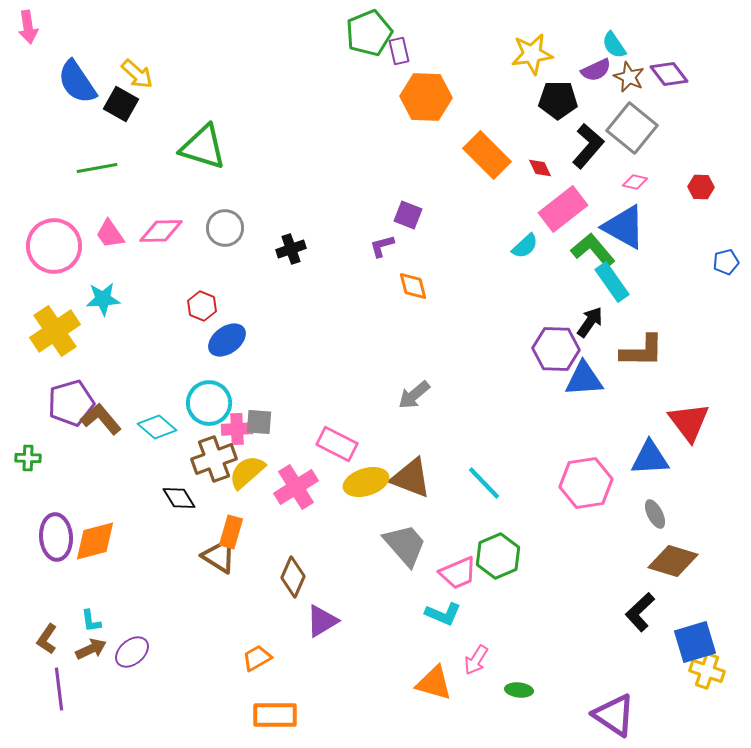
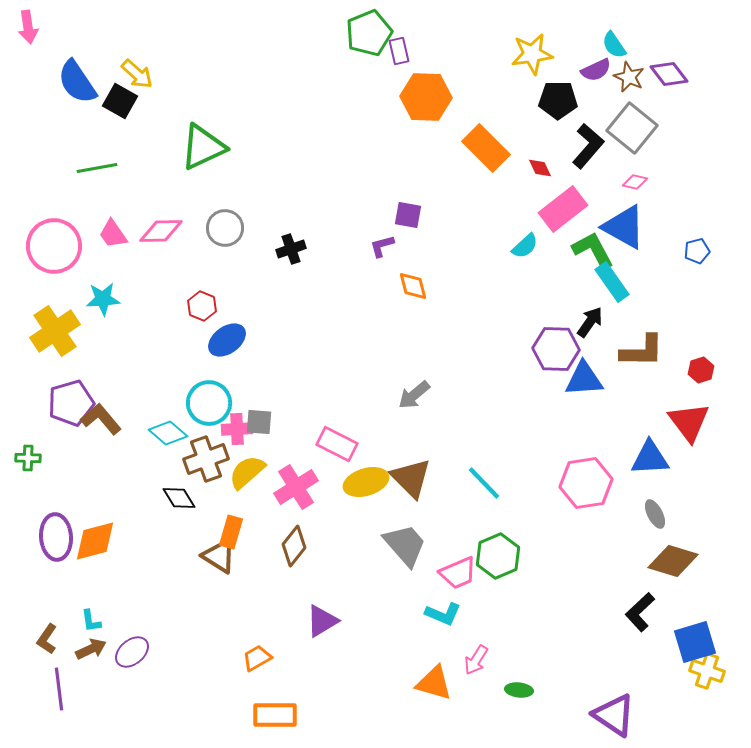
black square at (121, 104): moved 1 px left, 3 px up
green triangle at (203, 147): rotated 42 degrees counterclockwise
orange rectangle at (487, 155): moved 1 px left, 7 px up
red hexagon at (701, 187): moved 183 px down; rotated 20 degrees counterclockwise
purple square at (408, 215): rotated 12 degrees counterclockwise
pink trapezoid at (110, 234): moved 3 px right
green L-shape at (593, 250): rotated 12 degrees clockwise
blue pentagon at (726, 262): moved 29 px left, 11 px up
cyan diamond at (157, 427): moved 11 px right, 6 px down
brown cross at (214, 459): moved 8 px left
brown triangle at (411, 478): rotated 24 degrees clockwise
brown diamond at (293, 577): moved 1 px right, 31 px up; rotated 15 degrees clockwise
